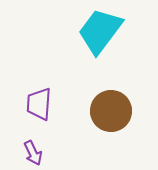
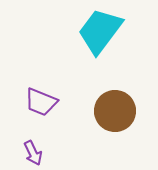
purple trapezoid: moved 2 px right, 2 px up; rotated 72 degrees counterclockwise
brown circle: moved 4 px right
